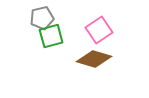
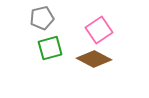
green square: moved 1 px left, 12 px down
brown diamond: rotated 12 degrees clockwise
